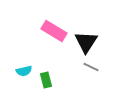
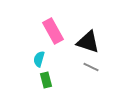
pink rectangle: moved 1 px left; rotated 30 degrees clockwise
black triangle: moved 2 px right; rotated 45 degrees counterclockwise
cyan semicircle: moved 15 px right, 12 px up; rotated 119 degrees clockwise
